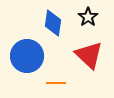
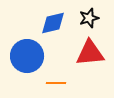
black star: moved 1 px right, 1 px down; rotated 18 degrees clockwise
blue diamond: rotated 68 degrees clockwise
red triangle: moved 1 px right, 2 px up; rotated 48 degrees counterclockwise
